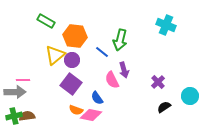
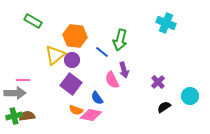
green rectangle: moved 13 px left
cyan cross: moved 2 px up
gray arrow: moved 1 px down
